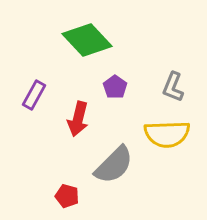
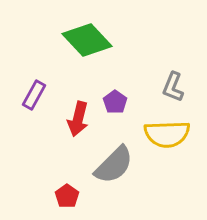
purple pentagon: moved 15 px down
red pentagon: rotated 20 degrees clockwise
